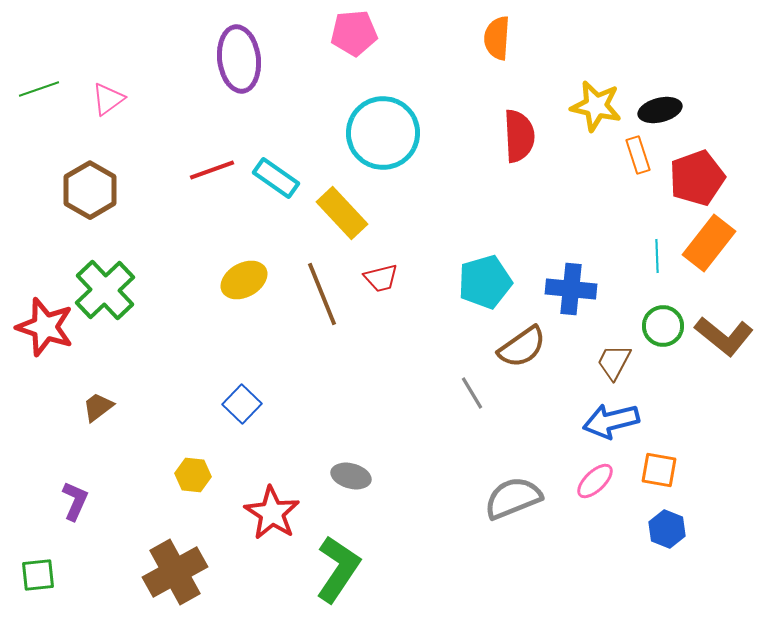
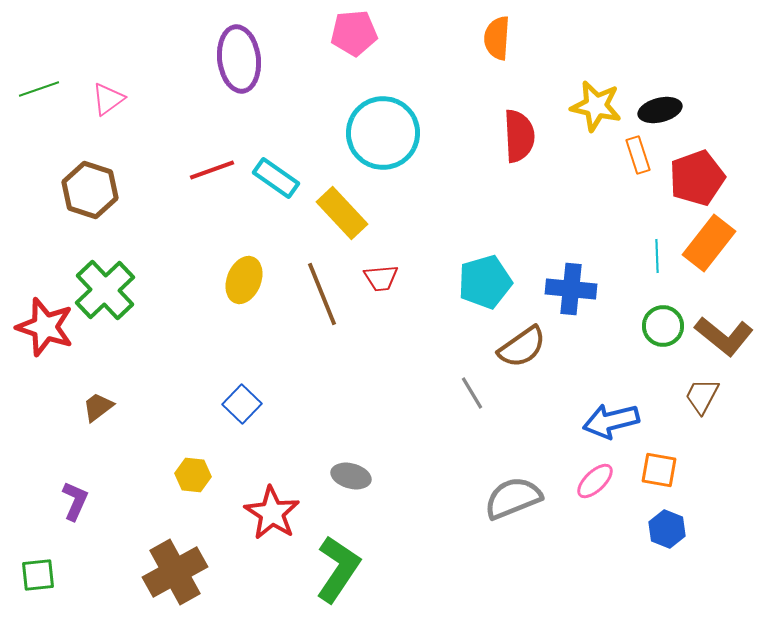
brown hexagon at (90, 190): rotated 12 degrees counterclockwise
red trapezoid at (381, 278): rotated 9 degrees clockwise
yellow ellipse at (244, 280): rotated 39 degrees counterclockwise
brown trapezoid at (614, 362): moved 88 px right, 34 px down
